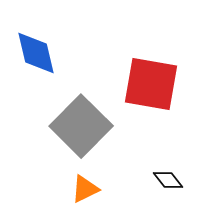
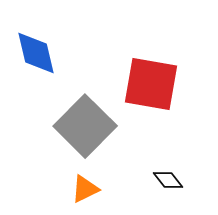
gray square: moved 4 px right
